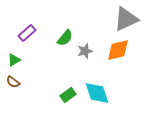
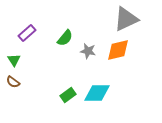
gray star: moved 3 px right; rotated 28 degrees clockwise
green triangle: rotated 32 degrees counterclockwise
cyan diamond: rotated 72 degrees counterclockwise
